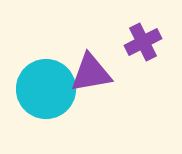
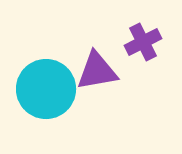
purple triangle: moved 6 px right, 2 px up
